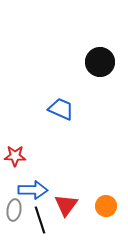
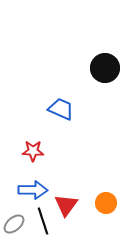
black circle: moved 5 px right, 6 px down
red star: moved 18 px right, 5 px up
orange circle: moved 3 px up
gray ellipse: moved 14 px down; rotated 40 degrees clockwise
black line: moved 3 px right, 1 px down
